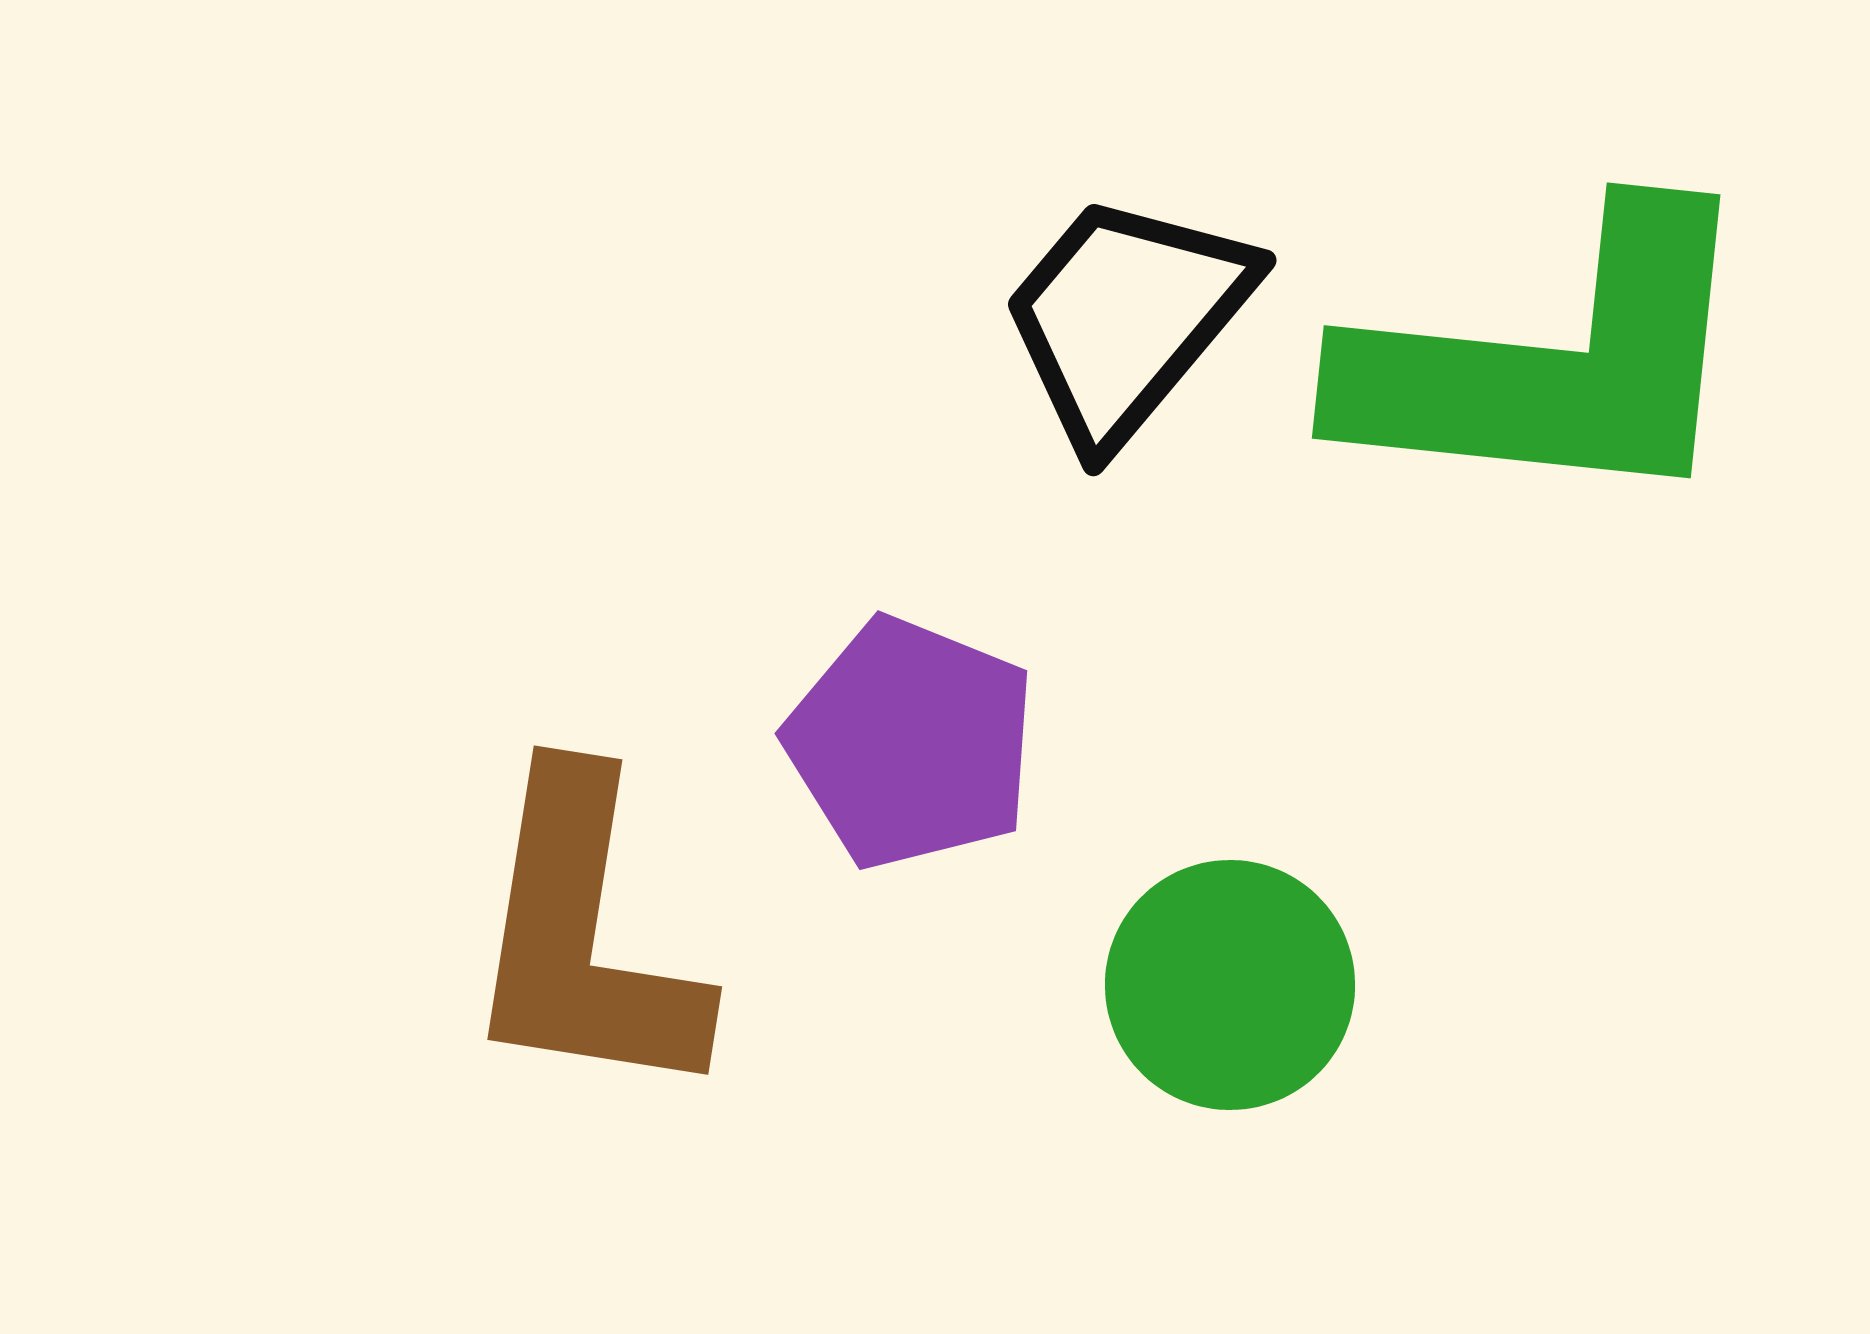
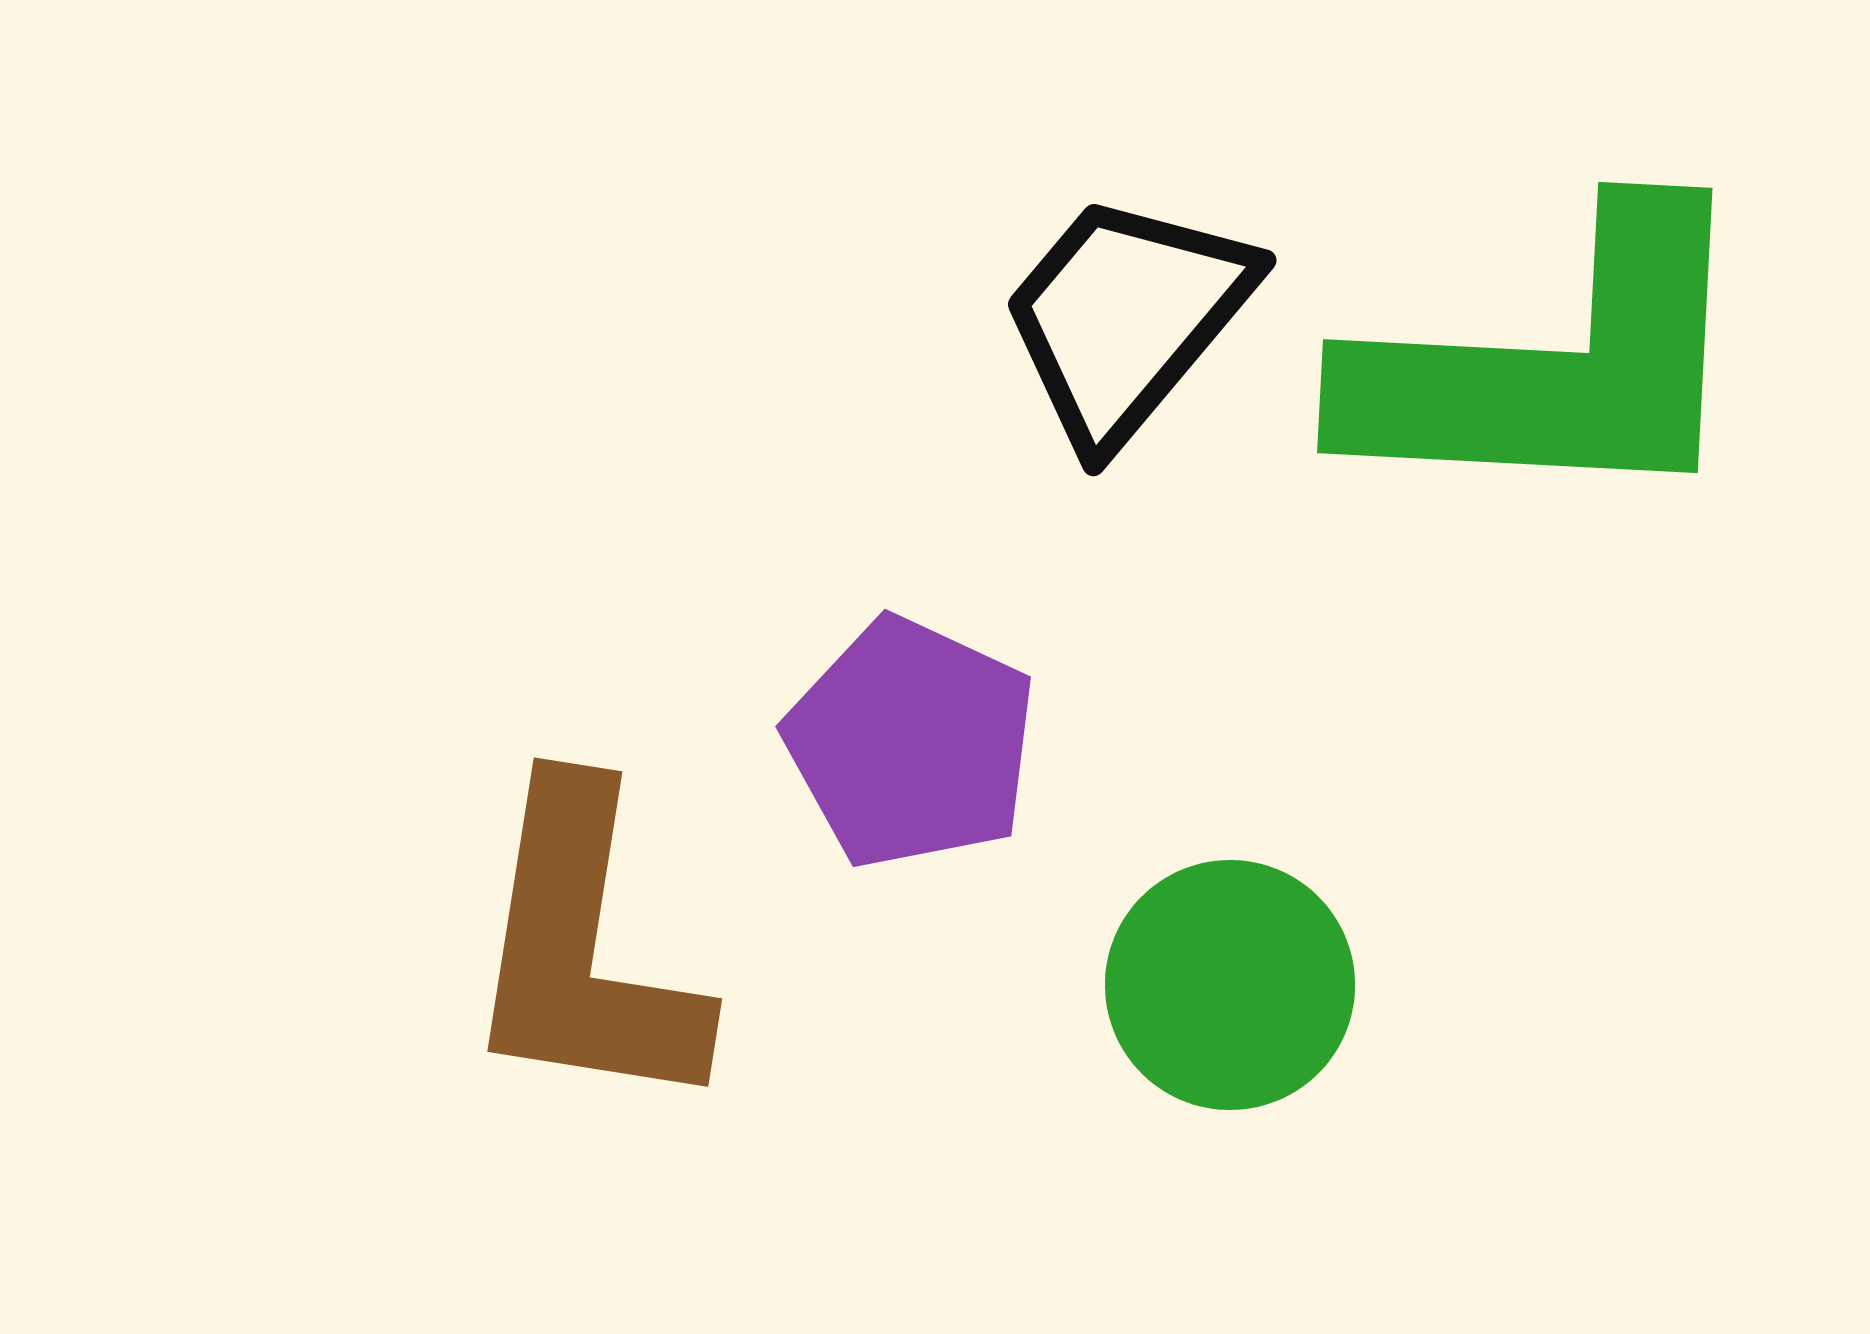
green L-shape: moved 1 px right, 2 px down; rotated 3 degrees counterclockwise
purple pentagon: rotated 3 degrees clockwise
brown L-shape: moved 12 px down
